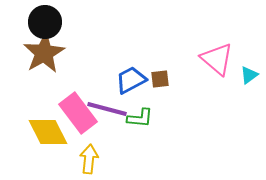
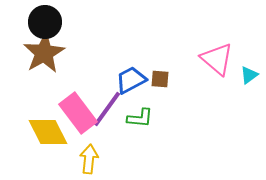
brown square: rotated 12 degrees clockwise
purple line: rotated 69 degrees counterclockwise
